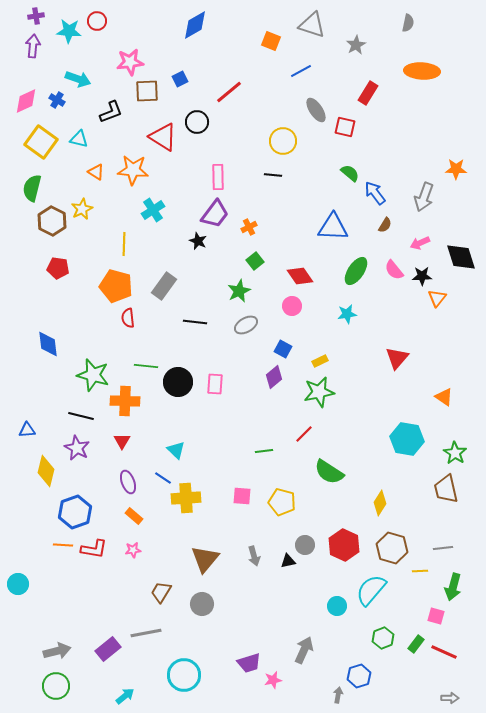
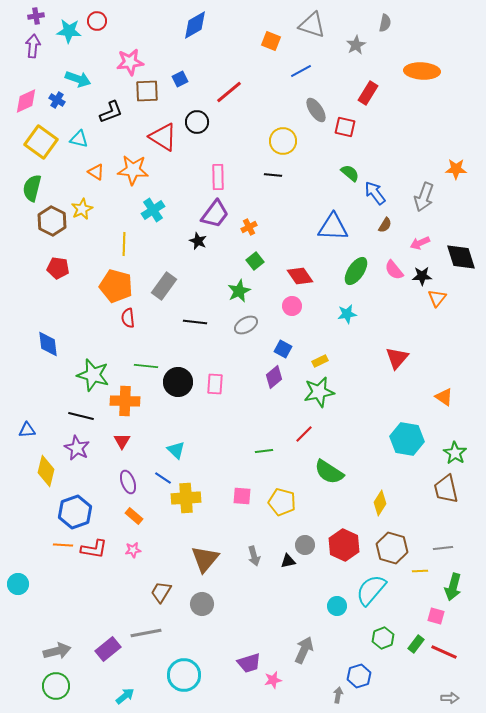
gray semicircle at (408, 23): moved 23 px left
